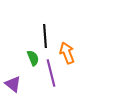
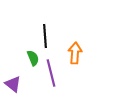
orange arrow: moved 8 px right; rotated 25 degrees clockwise
